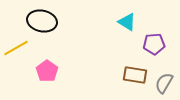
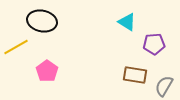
yellow line: moved 1 px up
gray semicircle: moved 3 px down
